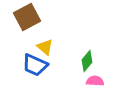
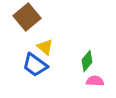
brown square: rotated 12 degrees counterclockwise
blue trapezoid: rotated 12 degrees clockwise
